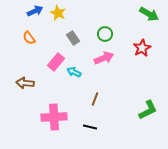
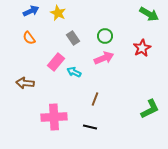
blue arrow: moved 4 px left
green circle: moved 2 px down
green L-shape: moved 2 px right, 1 px up
